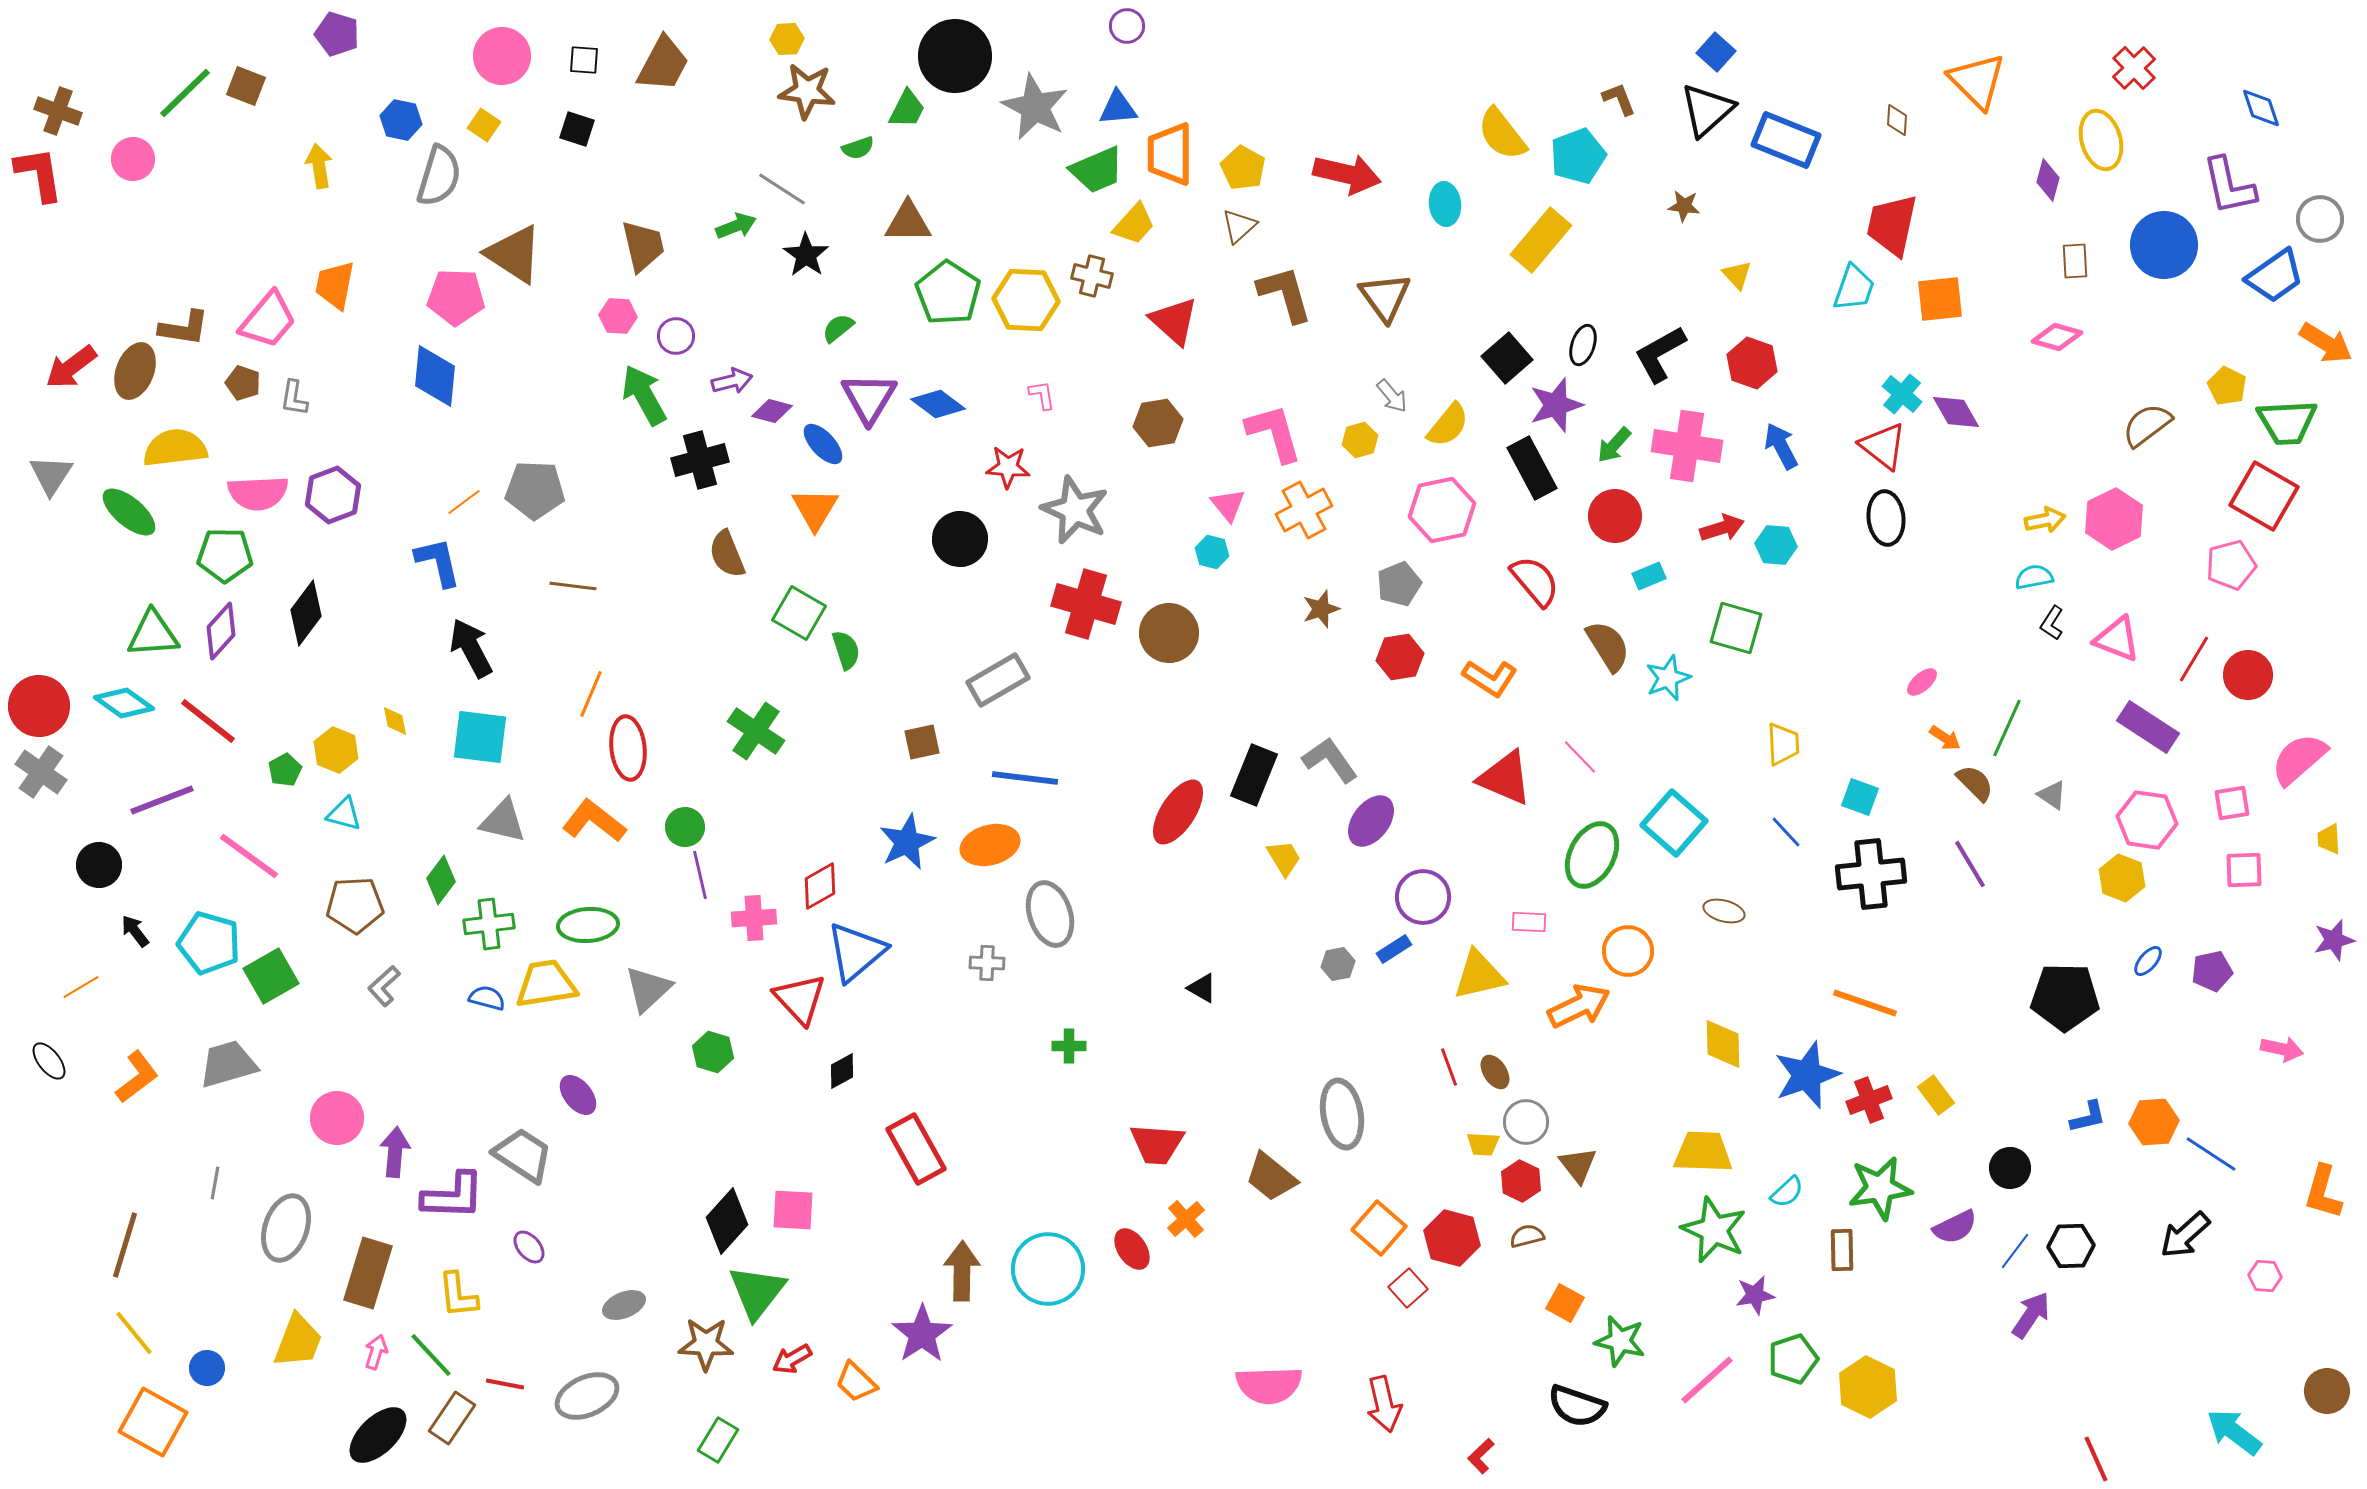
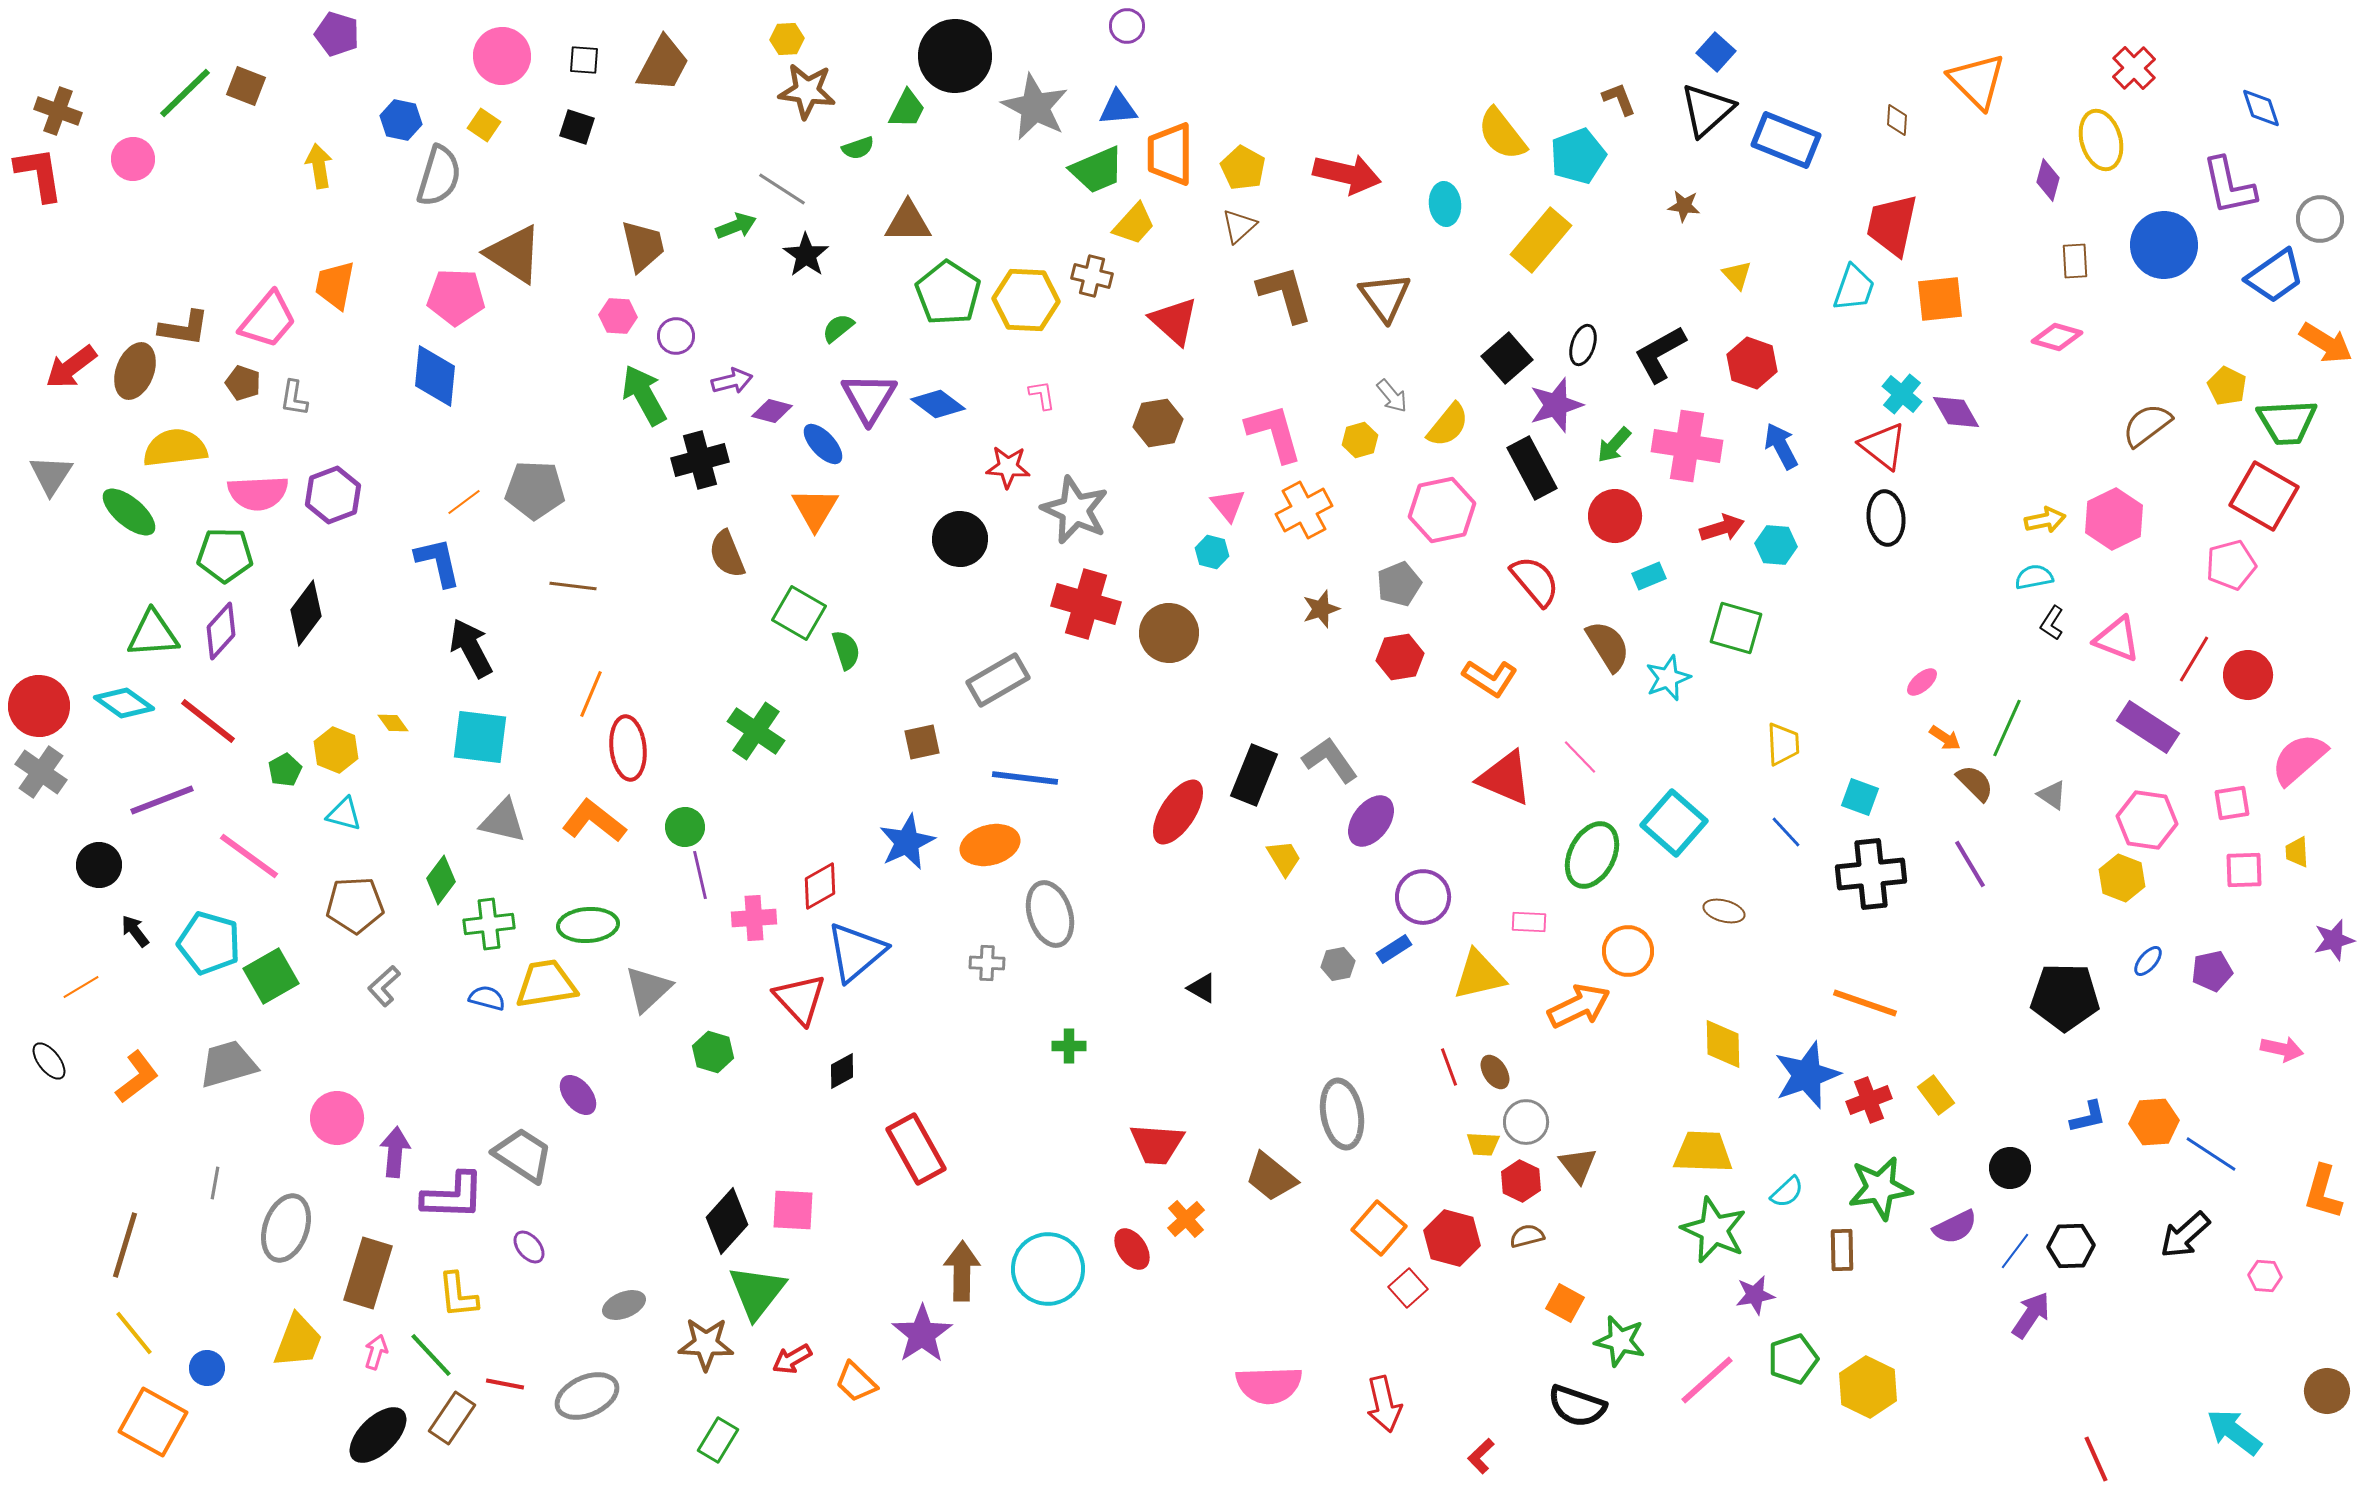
black square at (577, 129): moved 2 px up
yellow diamond at (395, 721): moved 2 px left, 2 px down; rotated 24 degrees counterclockwise
yellow trapezoid at (2329, 839): moved 32 px left, 13 px down
